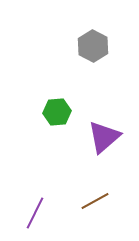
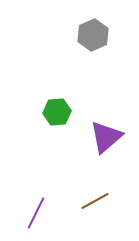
gray hexagon: moved 11 px up; rotated 8 degrees clockwise
purple triangle: moved 2 px right
purple line: moved 1 px right
